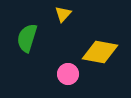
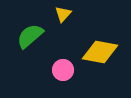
green semicircle: moved 3 px right, 2 px up; rotated 32 degrees clockwise
pink circle: moved 5 px left, 4 px up
